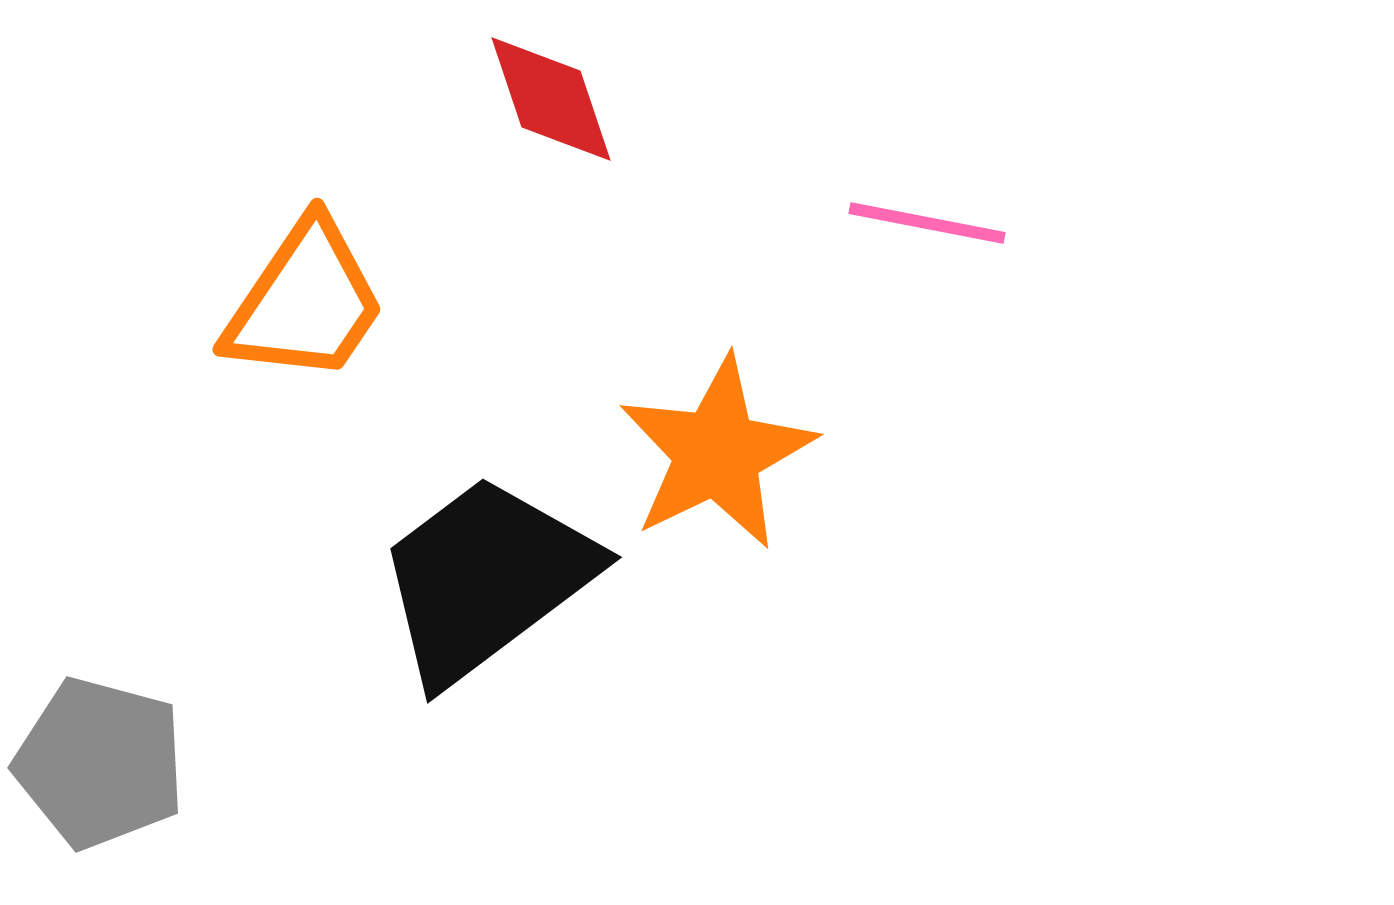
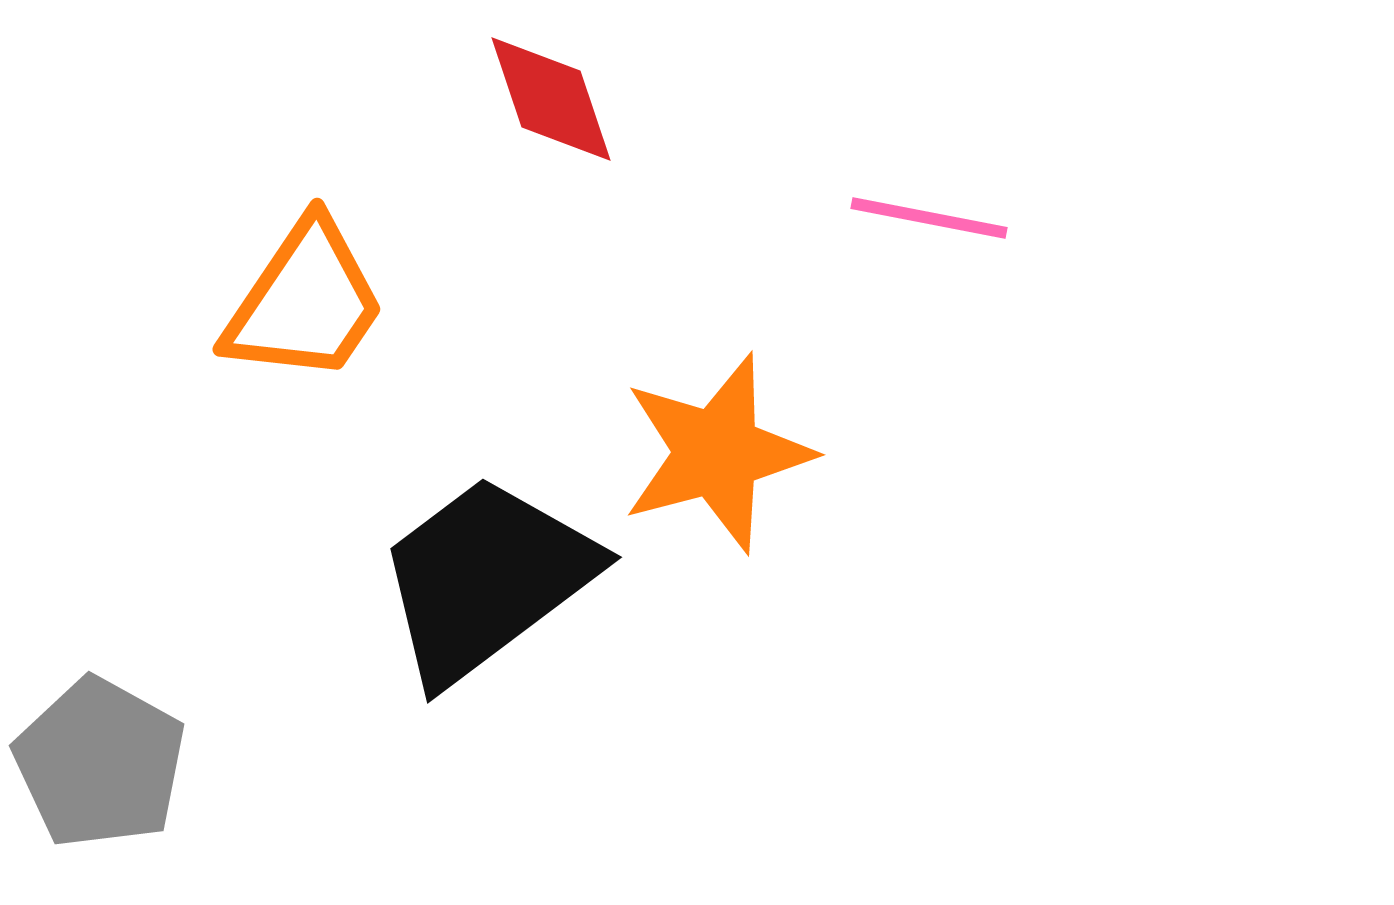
pink line: moved 2 px right, 5 px up
orange star: rotated 11 degrees clockwise
gray pentagon: rotated 14 degrees clockwise
